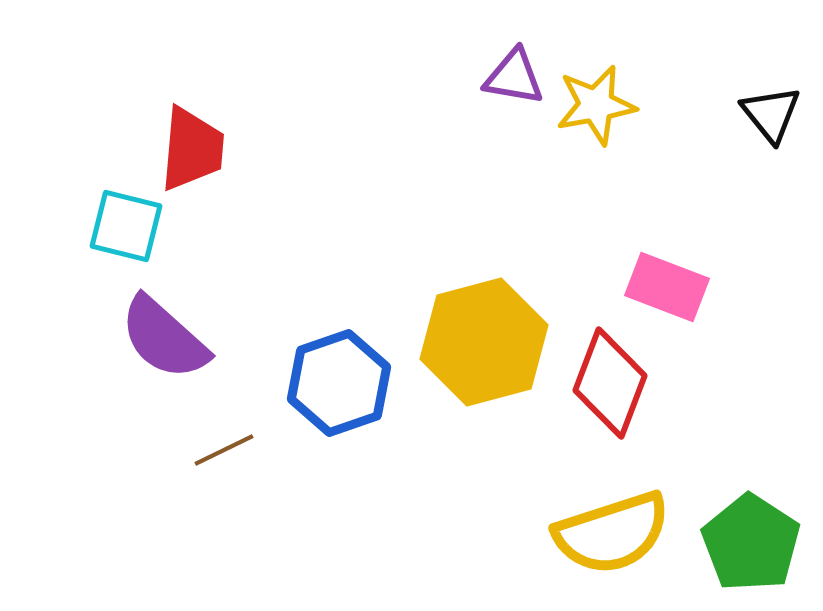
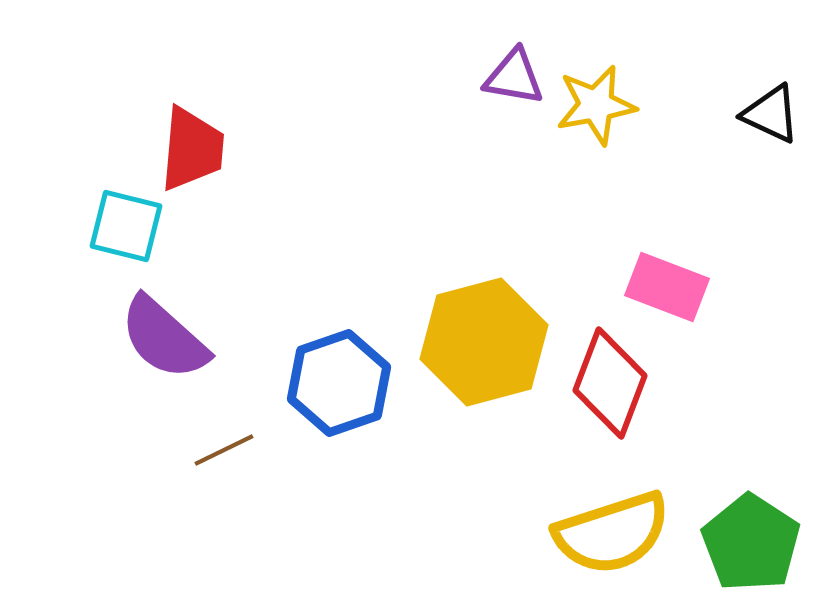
black triangle: rotated 26 degrees counterclockwise
